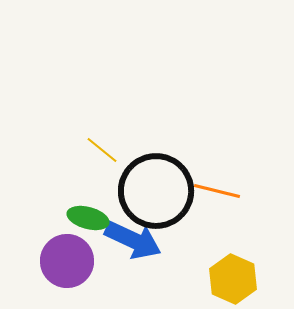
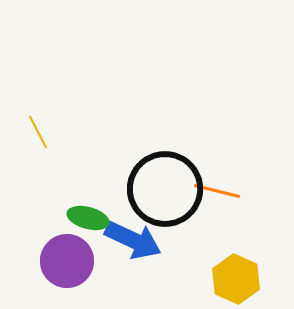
yellow line: moved 64 px left, 18 px up; rotated 24 degrees clockwise
black circle: moved 9 px right, 2 px up
yellow hexagon: moved 3 px right
